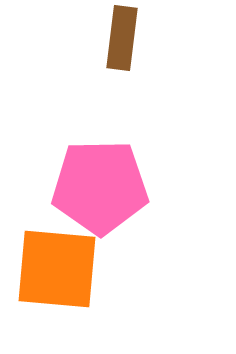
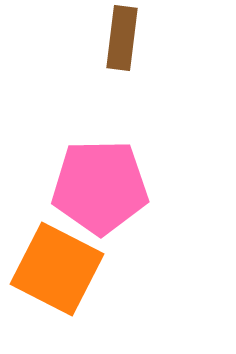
orange square: rotated 22 degrees clockwise
